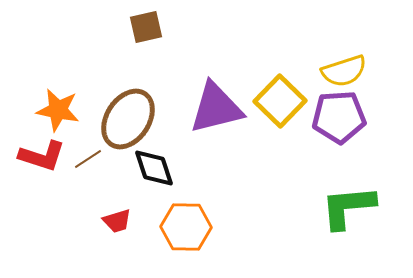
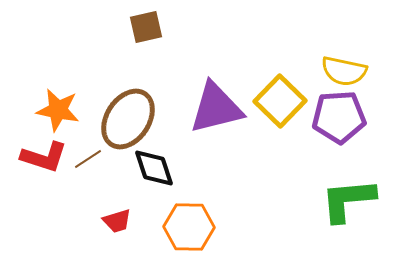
yellow semicircle: rotated 30 degrees clockwise
red L-shape: moved 2 px right, 1 px down
green L-shape: moved 7 px up
orange hexagon: moved 3 px right
